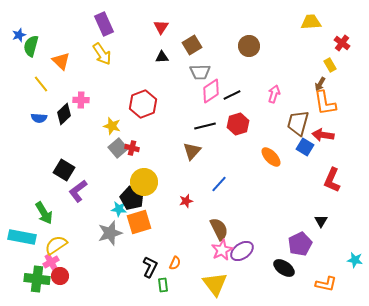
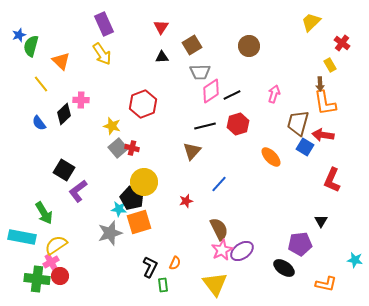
yellow trapezoid at (311, 22): rotated 40 degrees counterclockwise
brown arrow at (320, 84): rotated 32 degrees counterclockwise
blue semicircle at (39, 118): moved 5 px down; rotated 49 degrees clockwise
purple pentagon at (300, 244): rotated 20 degrees clockwise
